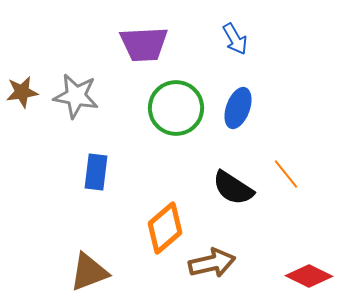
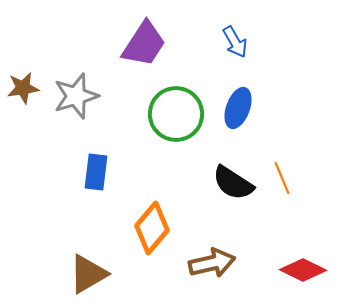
blue arrow: moved 3 px down
purple trapezoid: rotated 54 degrees counterclockwise
brown star: moved 1 px right, 4 px up
gray star: rotated 27 degrees counterclockwise
green circle: moved 6 px down
orange line: moved 4 px left, 4 px down; rotated 16 degrees clockwise
black semicircle: moved 5 px up
orange diamond: moved 13 px left; rotated 9 degrees counterclockwise
brown triangle: moved 1 px left, 2 px down; rotated 9 degrees counterclockwise
red diamond: moved 6 px left, 6 px up
